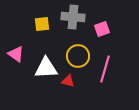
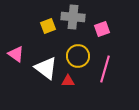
yellow square: moved 6 px right, 2 px down; rotated 14 degrees counterclockwise
white triangle: rotated 40 degrees clockwise
red triangle: rotated 16 degrees counterclockwise
